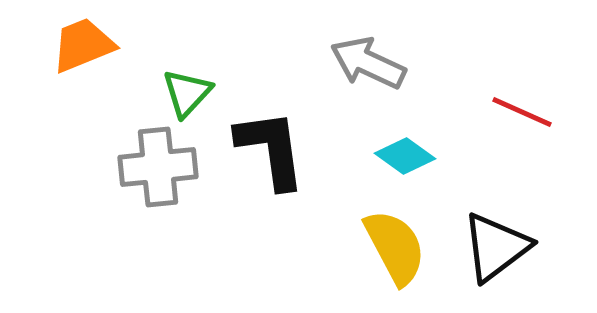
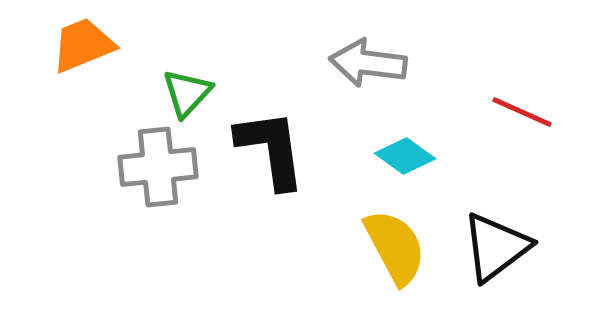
gray arrow: rotated 18 degrees counterclockwise
